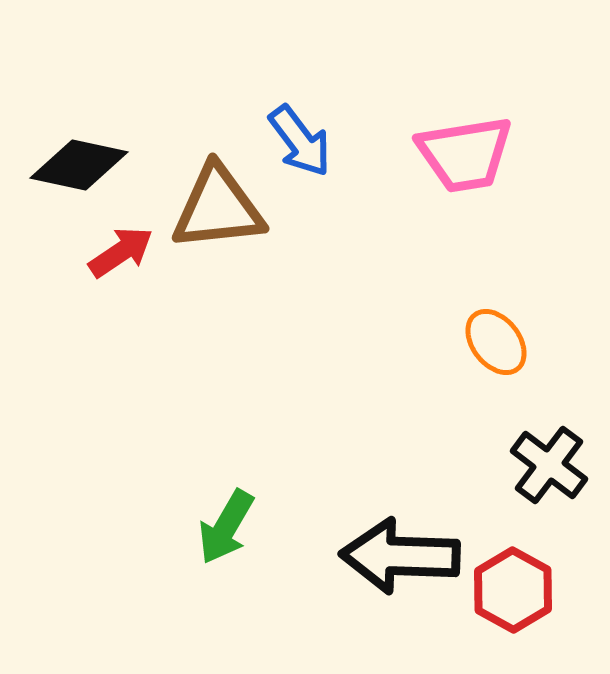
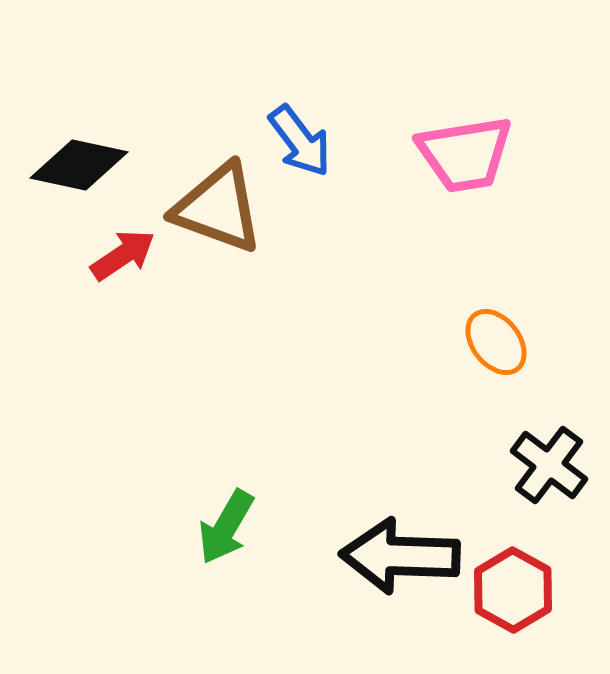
brown triangle: rotated 26 degrees clockwise
red arrow: moved 2 px right, 3 px down
